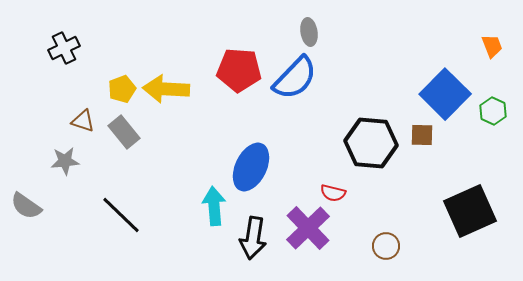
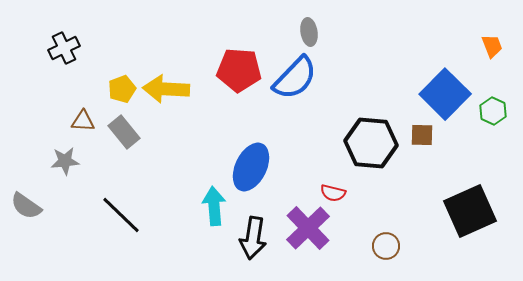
brown triangle: rotated 15 degrees counterclockwise
